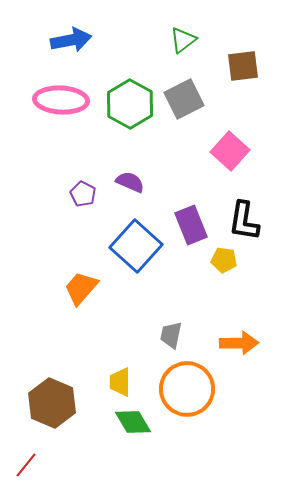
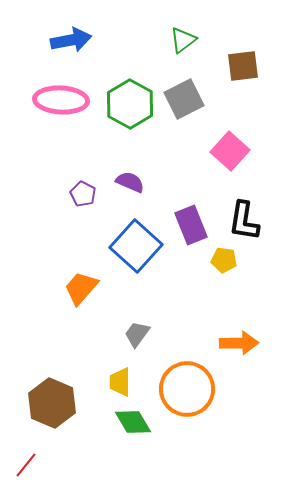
gray trapezoid: moved 34 px left, 1 px up; rotated 24 degrees clockwise
